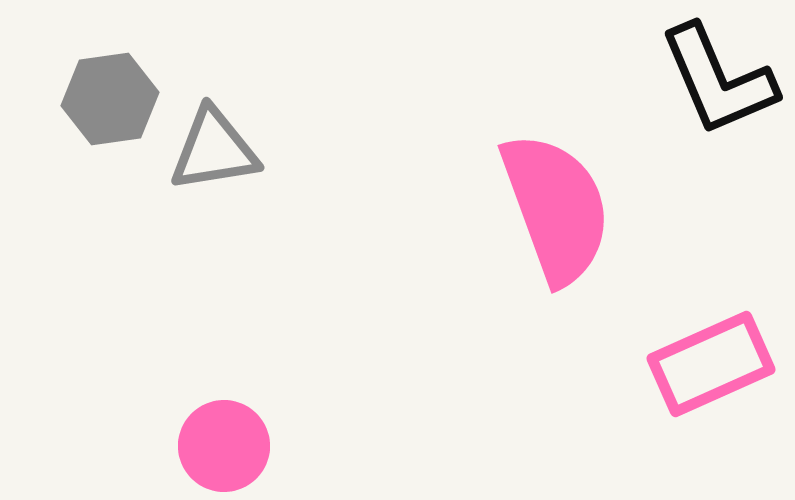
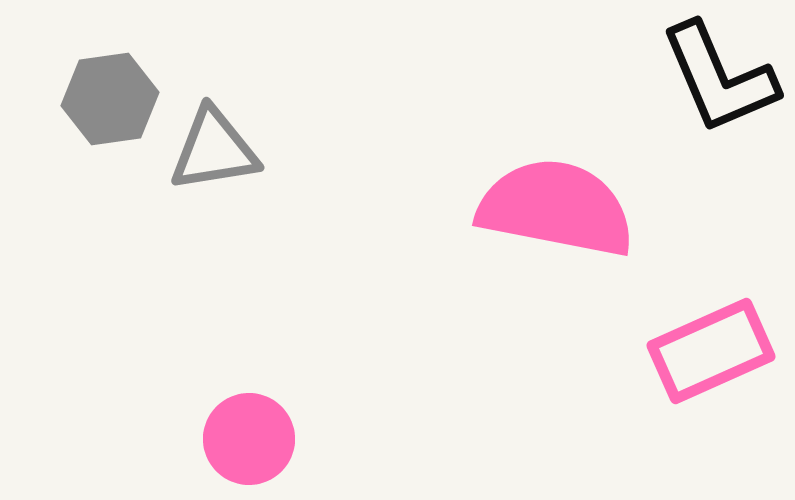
black L-shape: moved 1 px right, 2 px up
pink semicircle: rotated 59 degrees counterclockwise
pink rectangle: moved 13 px up
pink circle: moved 25 px right, 7 px up
